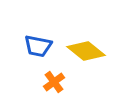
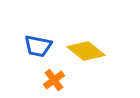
orange cross: moved 2 px up
